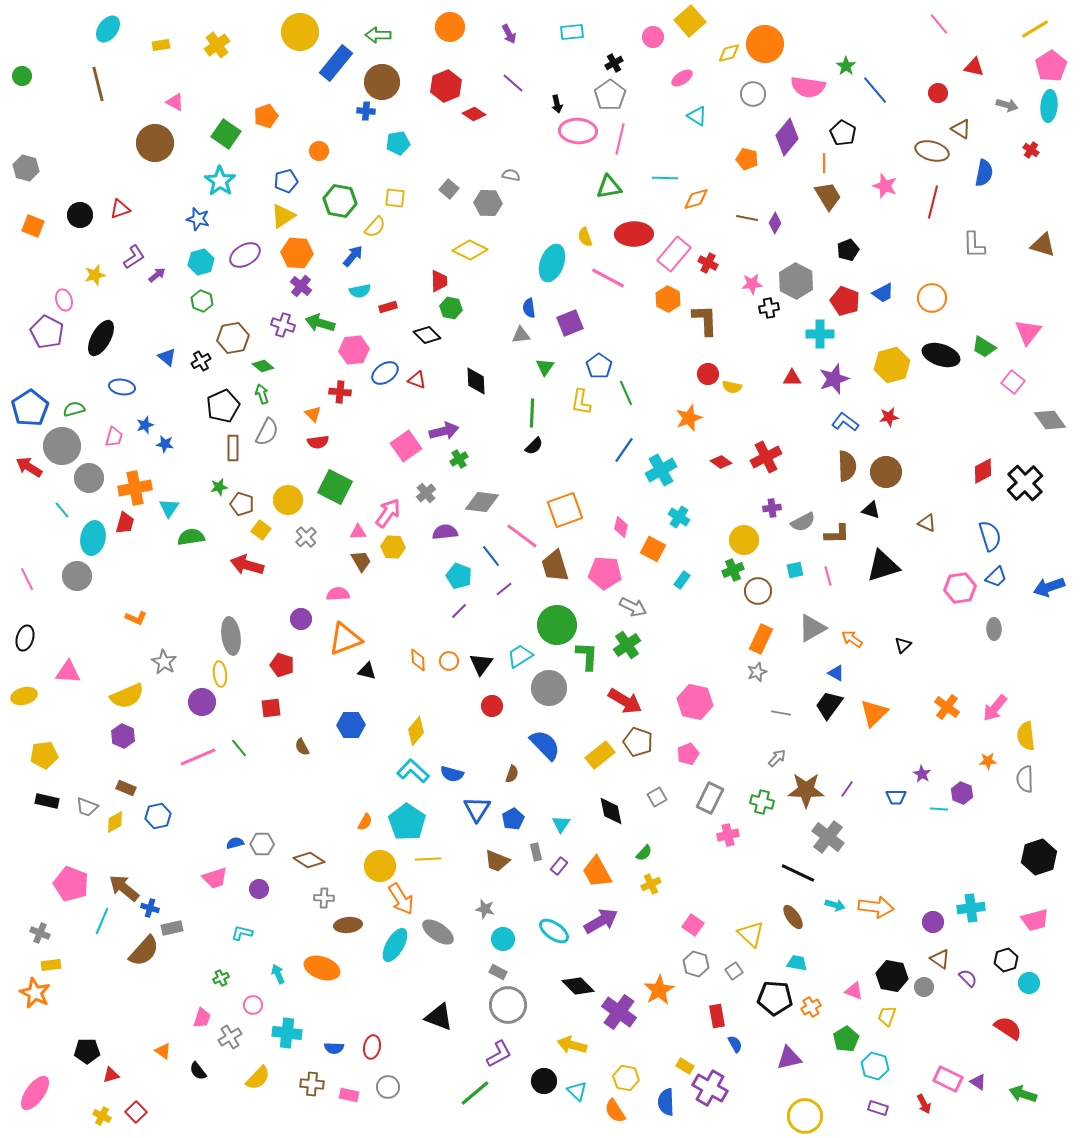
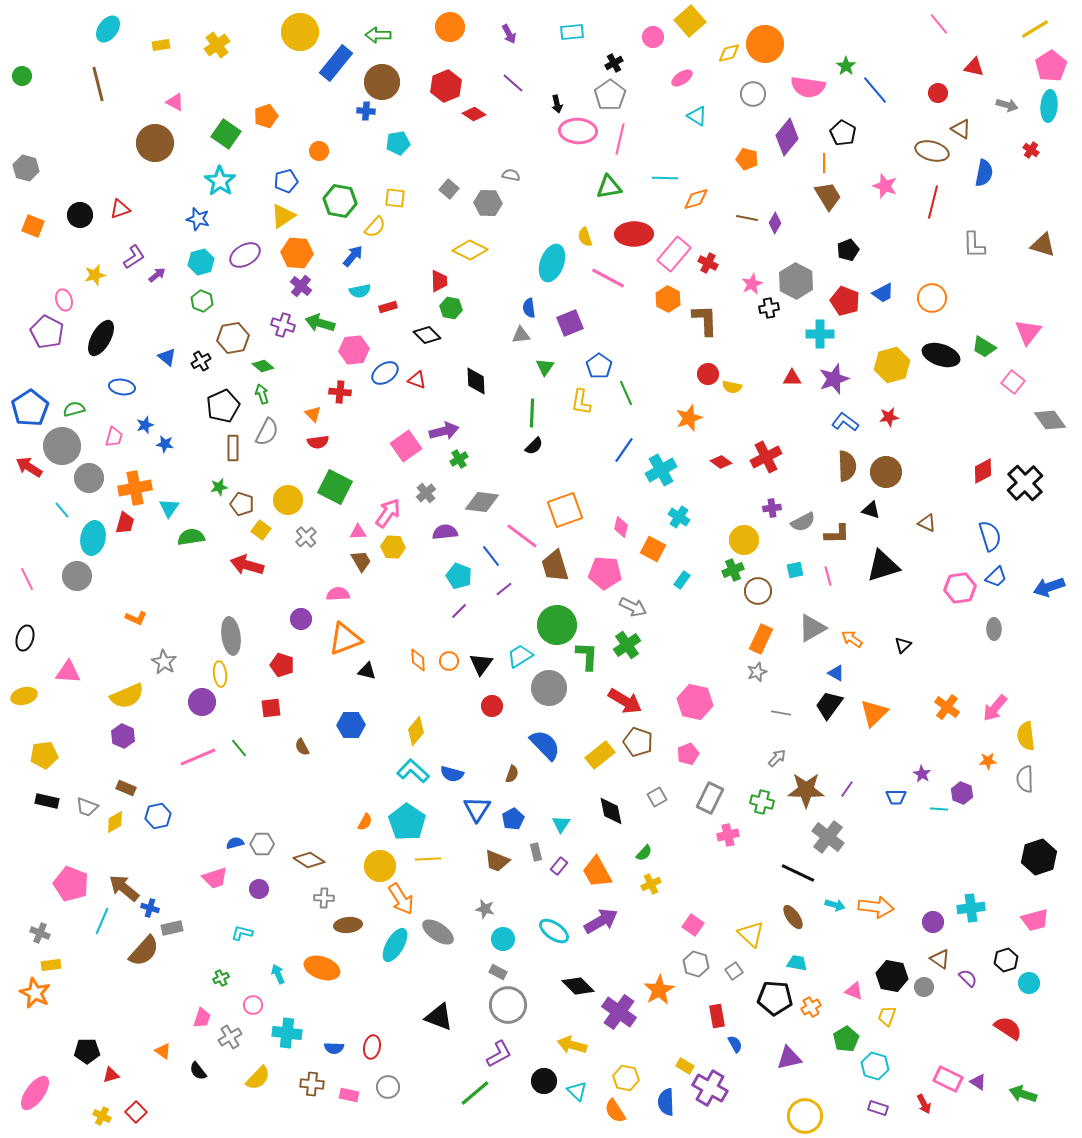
pink star at (752, 284): rotated 20 degrees counterclockwise
